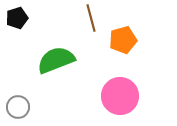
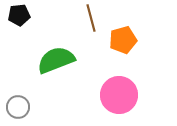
black pentagon: moved 2 px right, 3 px up; rotated 10 degrees clockwise
pink circle: moved 1 px left, 1 px up
